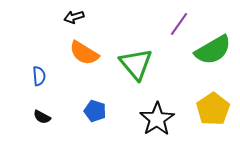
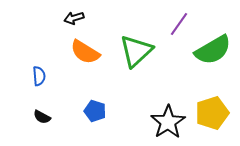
black arrow: moved 1 px down
orange semicircle: moved 1 px right, 1 px up
green triangle: moved 13 px up; rotated 27 degrees clockwise
yellow pentagon: moved 1 px left, 4 px down; rotated 16 degrees clockwise
black star: moved 11 px right, 3 px down
